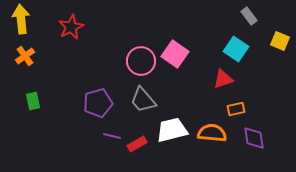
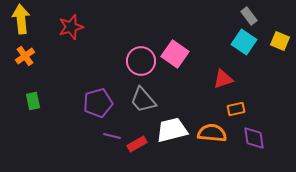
red star: rotated 10 degrees clockwise
cyan square: moved 8 px right, 7 px up
